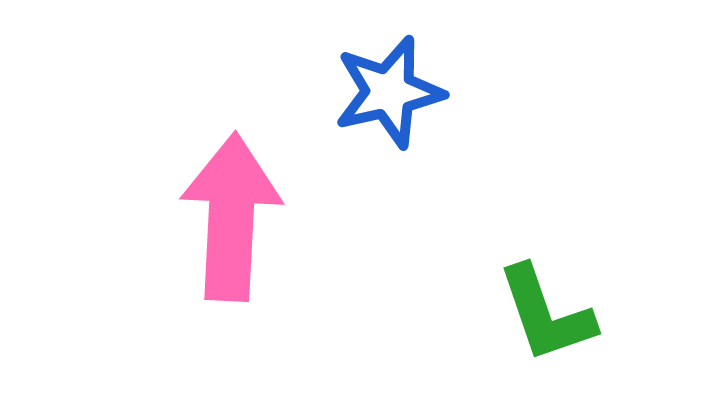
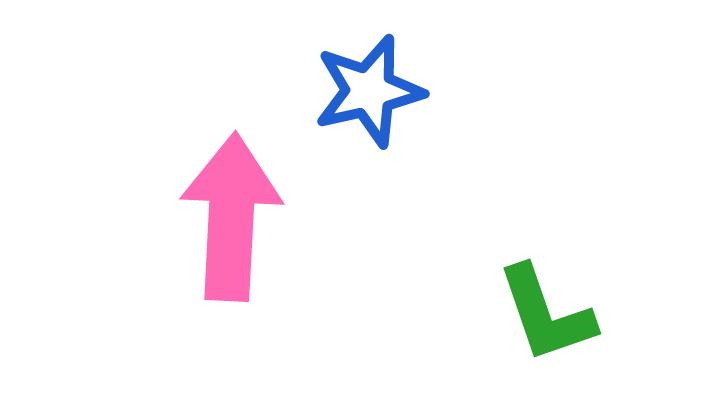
blue star: moved 20 px left, 1 px up
